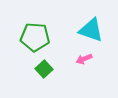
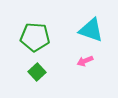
pink arrow: moved 1 px right, 2 px down
green square: moved 7 px left, 3 px down
